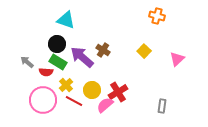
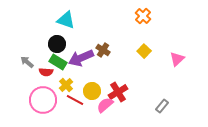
orange cross: moved 14 px left; rotated 28 degrees clockwise
purple arrow: moved 1 px left, 1 px down; rotated 65 degrees counterclockwise
yellow circle: moved 1 px down
red line: moved 1 px right, 1 px up
gray rectangle: rotated 32 degrees clockwise
